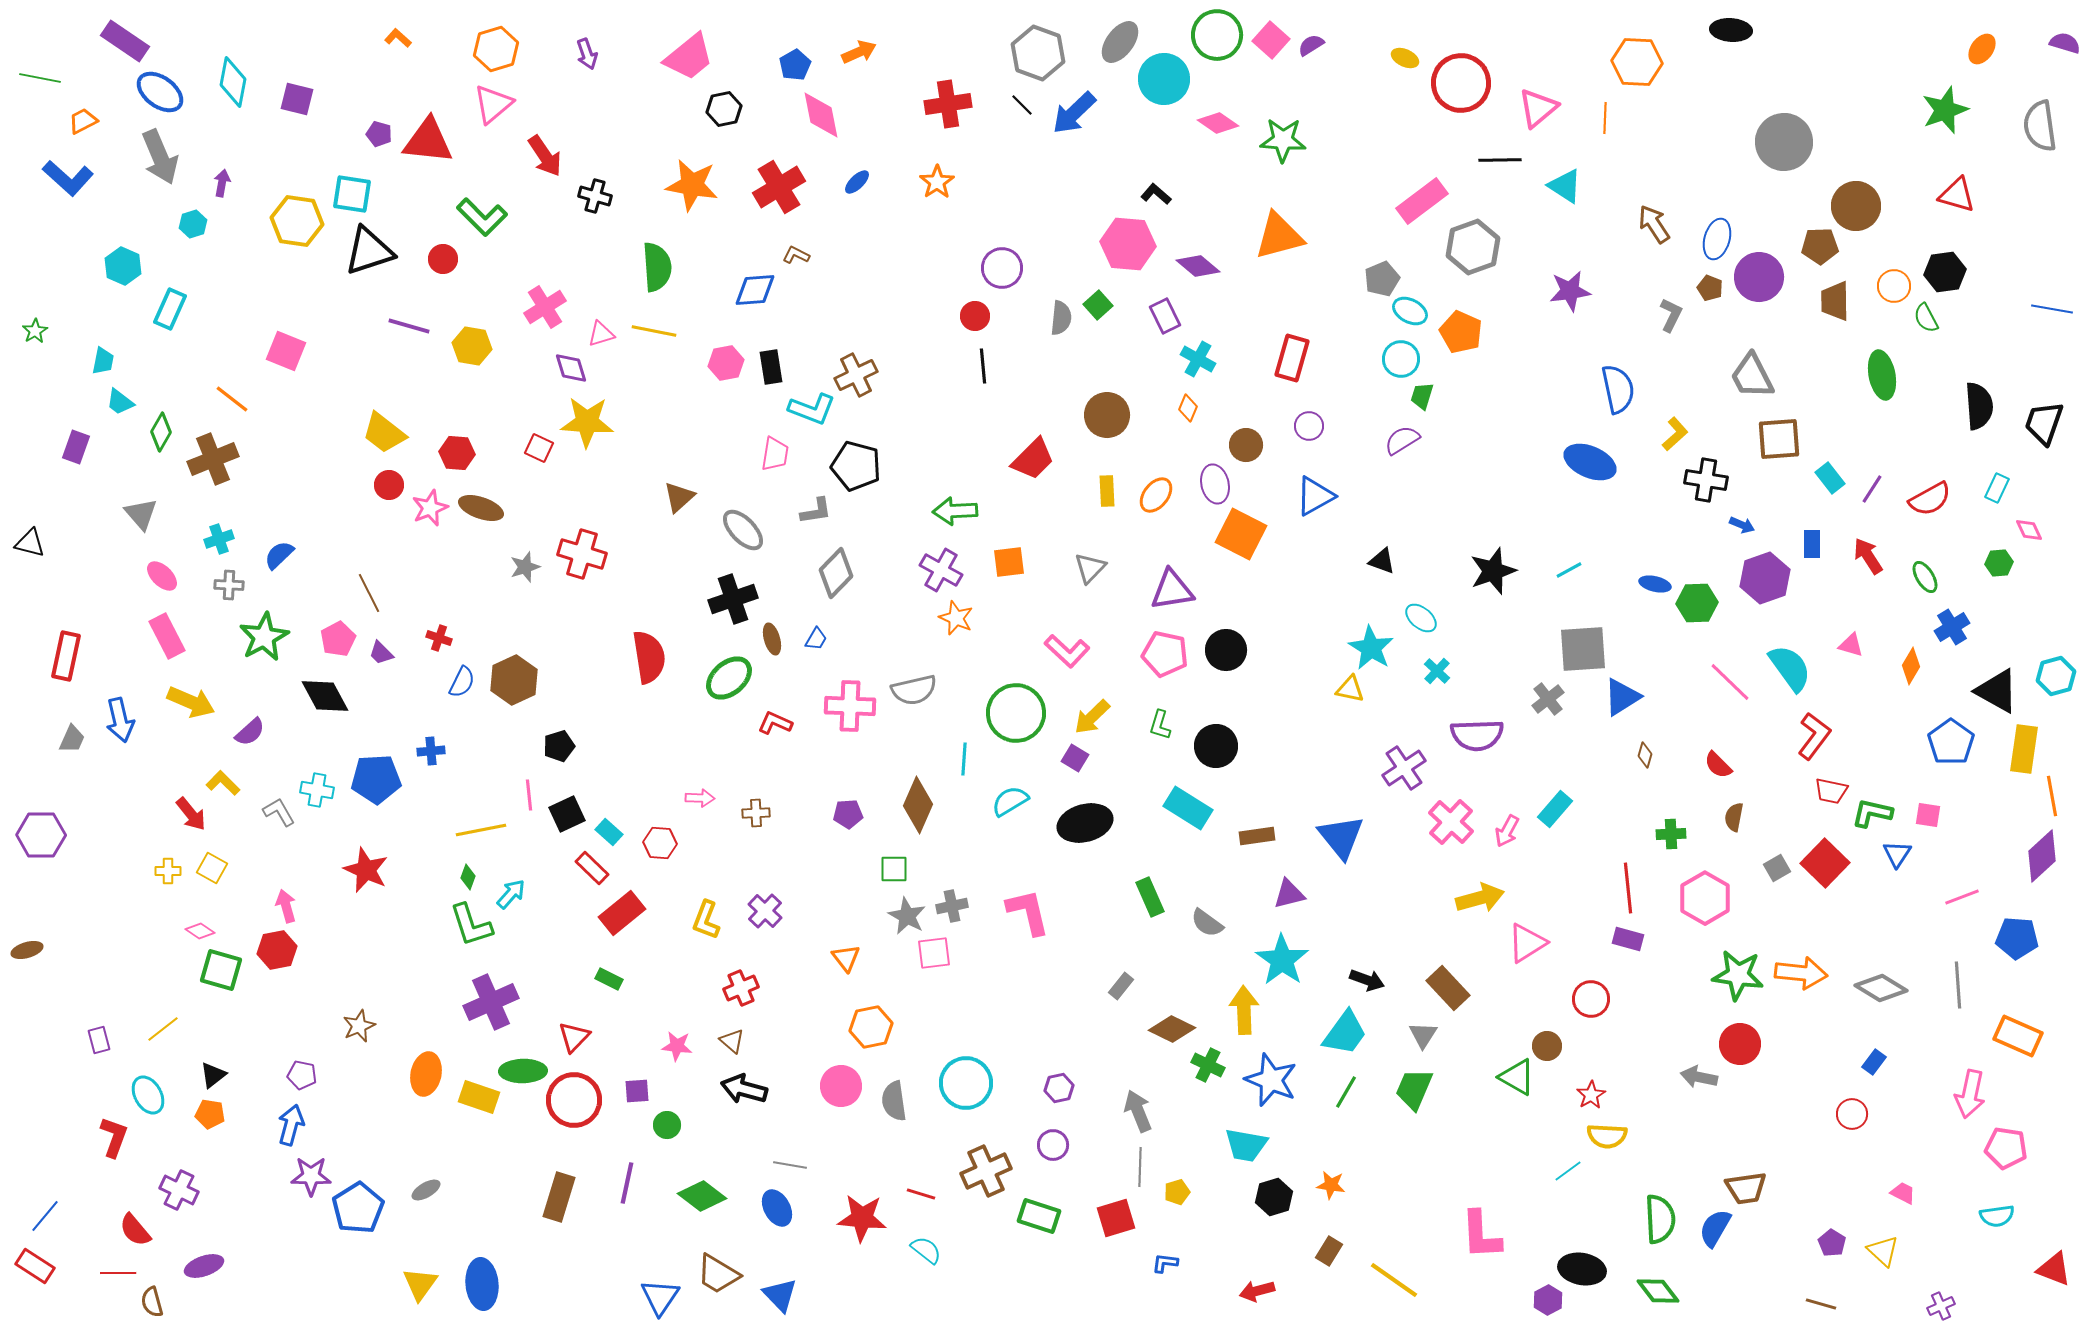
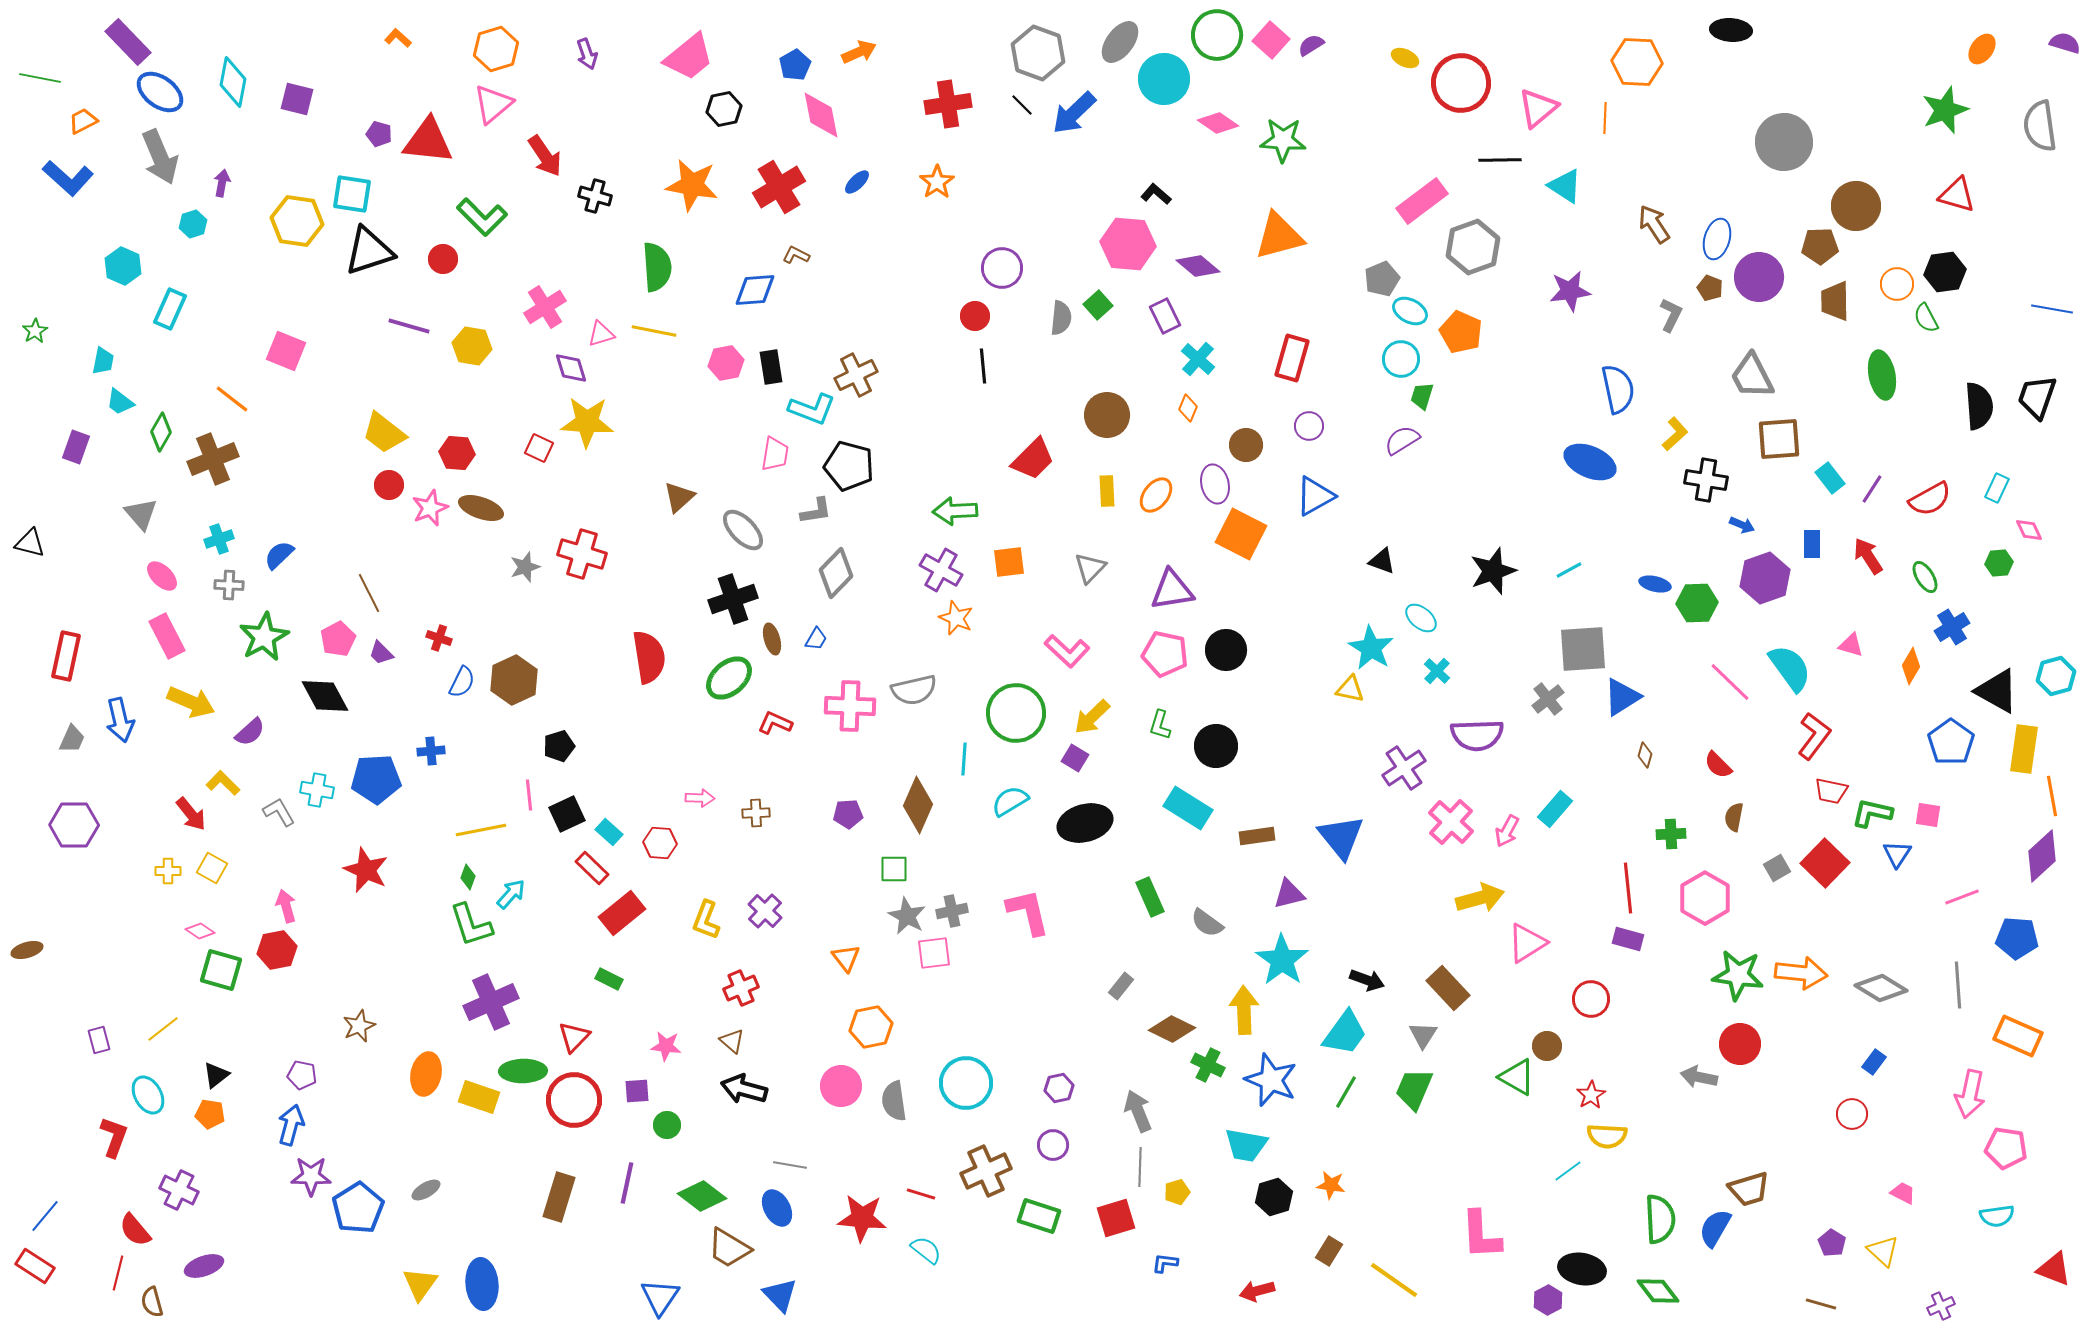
purple rectangle at (125, 41): moved 3 px right, 1 px down; rotated 12 degrees clockwise
orange circle at (1894, 286): moved 3 px right, 2 px up
cyan cross at (1198, 359): rotated 12 degrees clockwise
black trapezoid at (2044, 423): moved 7 px left, 26 px up
black pentagon at (856, 466): moved 7 px left
purple hexagon at (41, 835): moved 33 px right, 10 px up
gray cross at (952, 906): moved 5 px down
pink star at (677, 1046): moved 11 px left
black triangle at (213, 1075): moved 3 px right
brown trapezoid at (1746, 1188): moved 3 px right, 1 px down; rotated 9 degrees counterclockwise
red line at (118, 1273): rotated 76 degrees counterclockwise
brown trapezoid at (718, 1274): moved 11 px right, 26 px up
